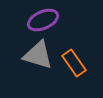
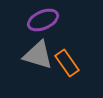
orange rectangle: moved 7 px left
